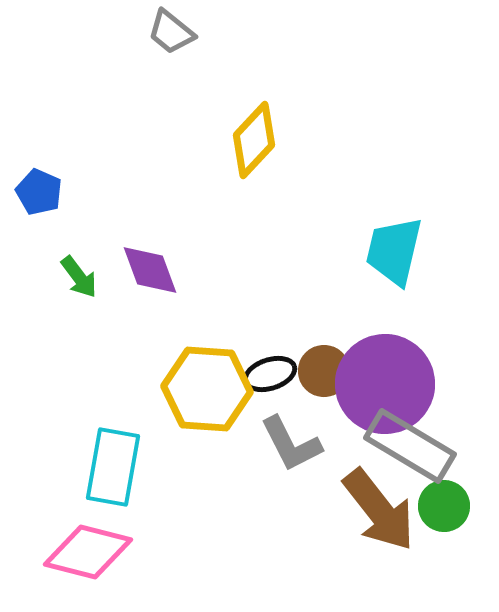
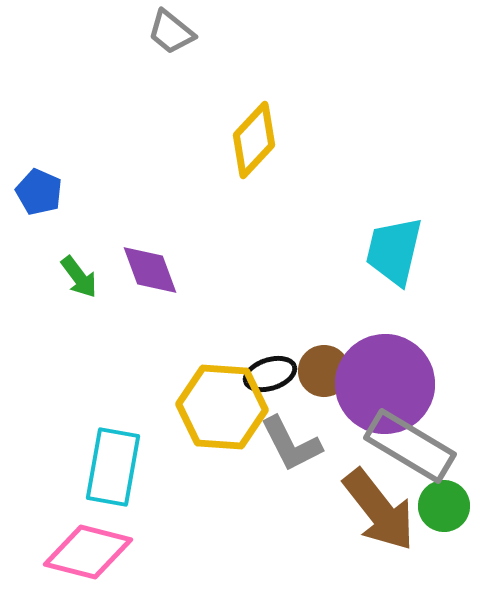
yellow hexagon: moved 15 px right, 18 px down
